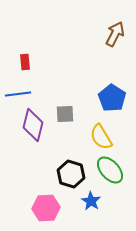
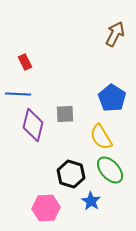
red rectangle: rotated 21 degrees counterclockwise
blue line: rotated 10 degrees clockwise
